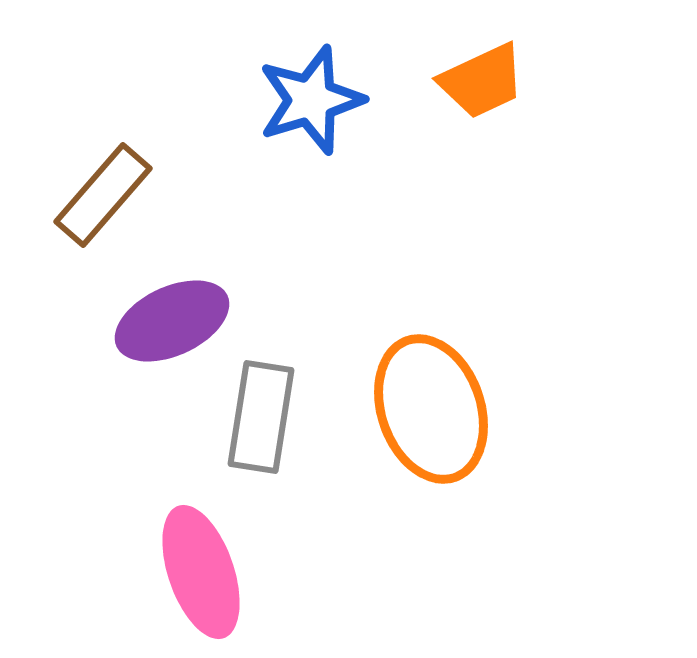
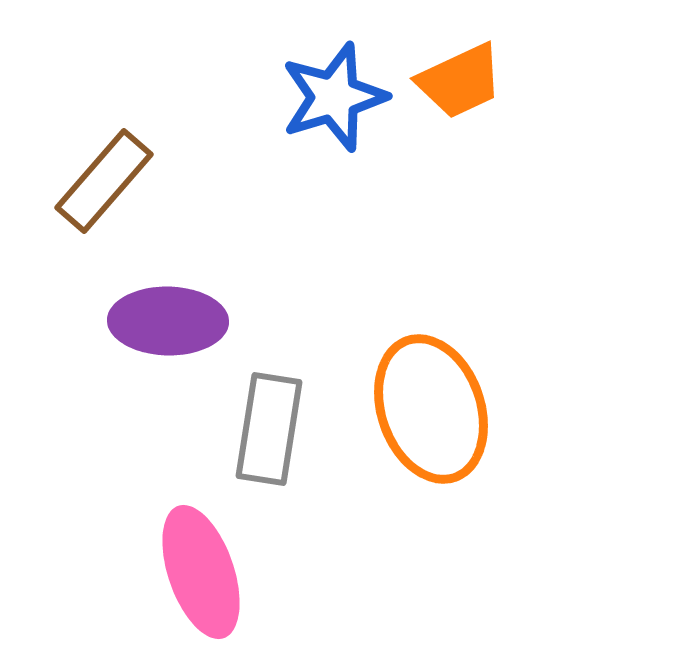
orange trapezoid: moved 22 px left
blue star: moved 23 px right, 3 px up
brown rectangle: moved 1 px right, 14 px up
purple ellipse: moved 4 px left; rotated 26 degrees clockwise
gray rectangle: moved 8 px right, 12 px down
